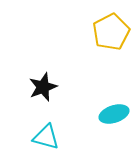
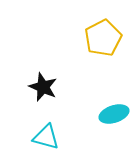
yellow pentagon: moved 8 px left, 6 px down
black star: rotated 28 degrees counterclockwise
